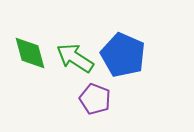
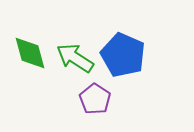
purple pentagon: rotated 12 degrees clockwise
